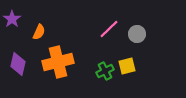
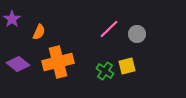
purple diamond: rotated 65 degrees counterclockwise
green cross: rotated 30 degrees counterclockwise
